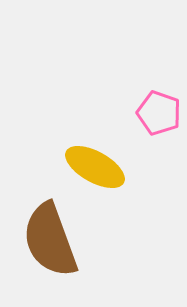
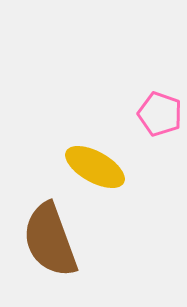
pink pentagon: moved 1 px right, 1 px down
